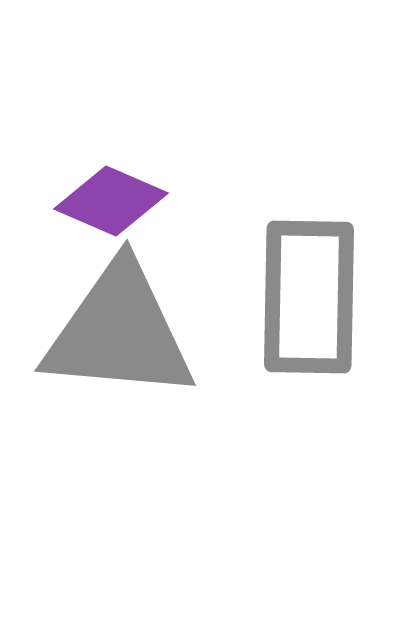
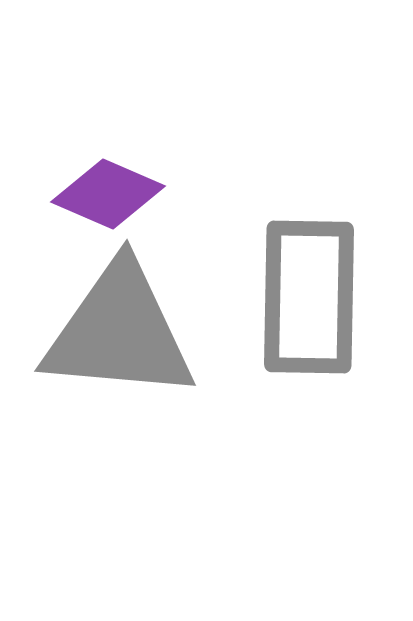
purple diamond: moved 3 px left, 7 px up
